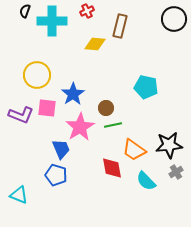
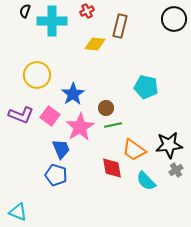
pink square: moved 3 px right, 8 px down; rotated 30 degrees clockwise
gray cross: moved 2 px up
cyan triangle: moved 1 px left, 17 px down
